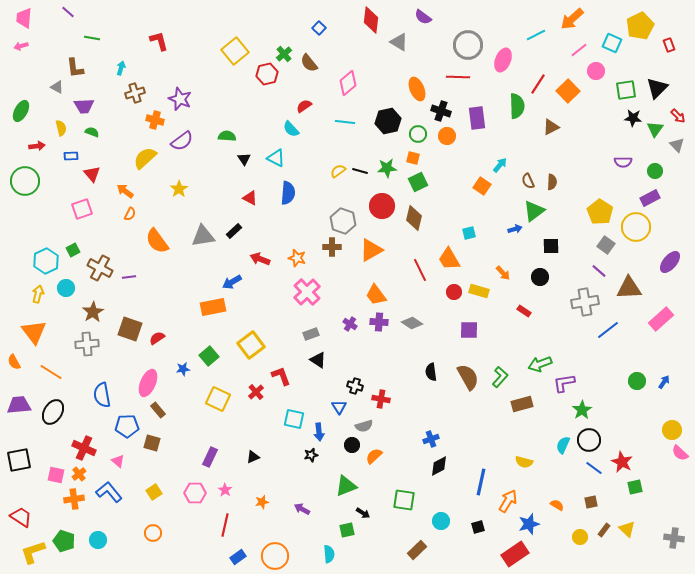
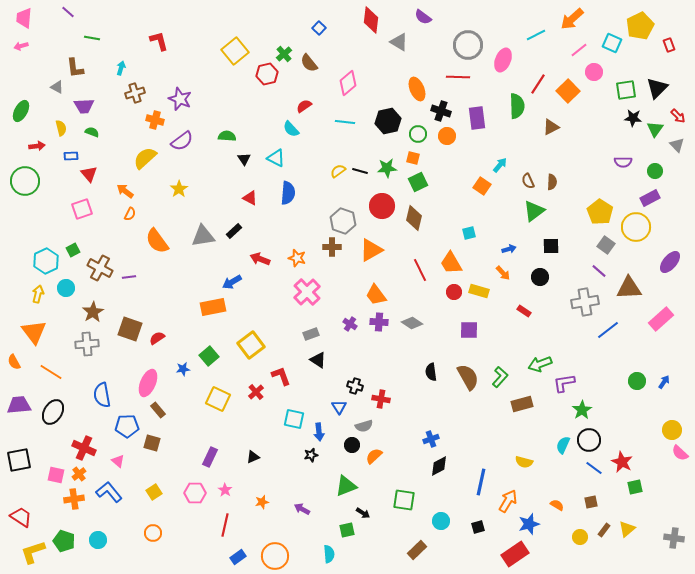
pink circle at (596, 71): moved 2 px left, 1 px down
red triangle at (92, 174): moved 3 px left
blue arrow at (515, 229): moved 6 px left, 20 px down
orange trapezoid at (449, 259): moved 2 px right, 4 px down
yellow triangle at (627, 529): rotated 36 degrees clockwise
